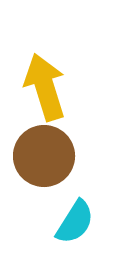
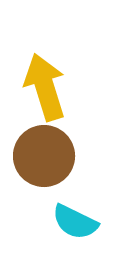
cyan semicircle: rotated 84 degrees clockwise
